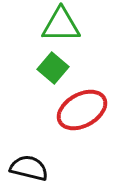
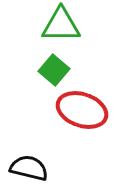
green square: moved 1 px right, 2 px down
red ellipse: rotated 48 degrees clockwise
